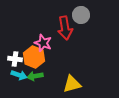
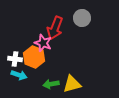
gray circle: moved 1 px right, 3 px down
red arrow: moved 10 px left; rotated 30 degrees clockwise
green arrow: moved 16 px right, 8 px down
